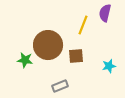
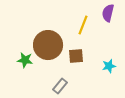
purple semicircle: moved 3 px right
gray rectangle: rotated 28 degrees counterclockwise
